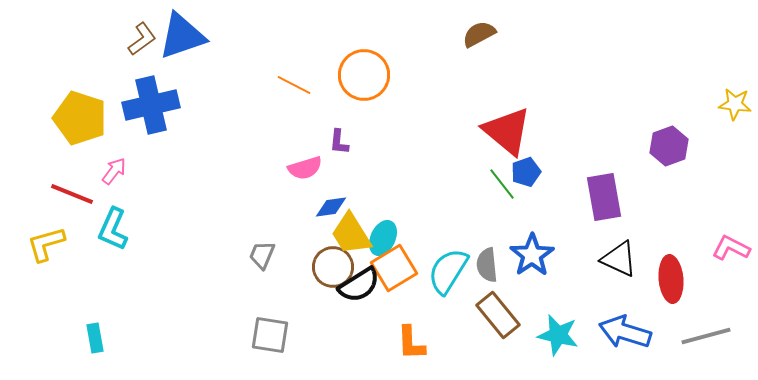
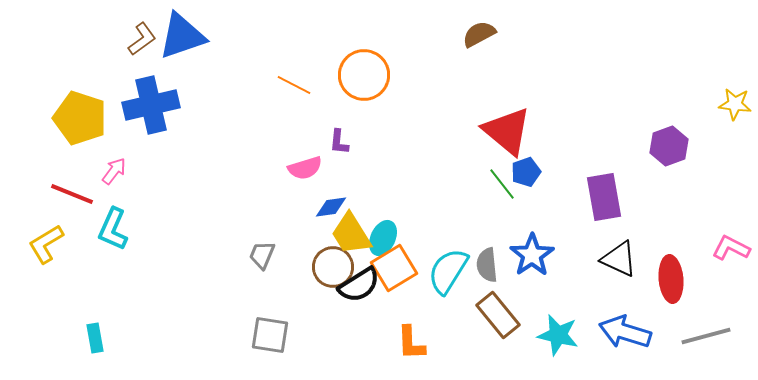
yellow L-shape: rotated 15 degrees counterclockwise
